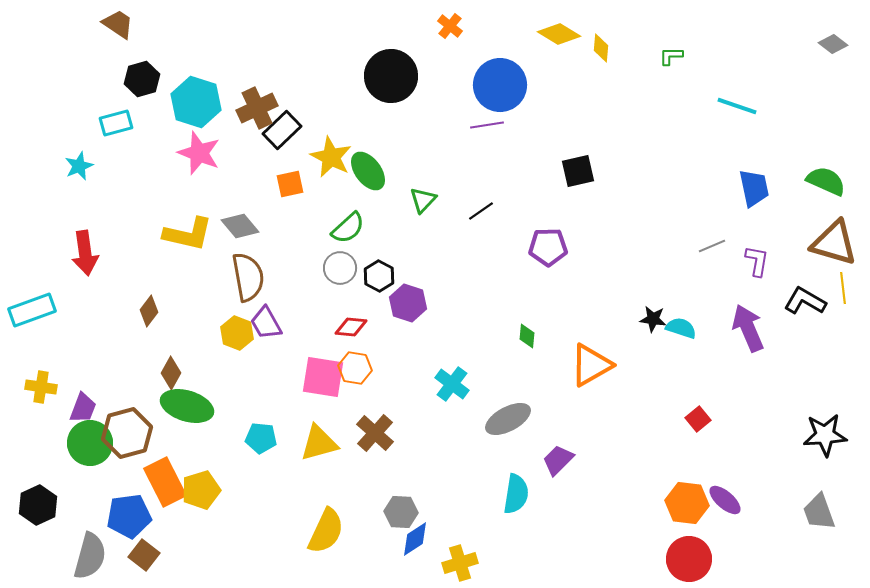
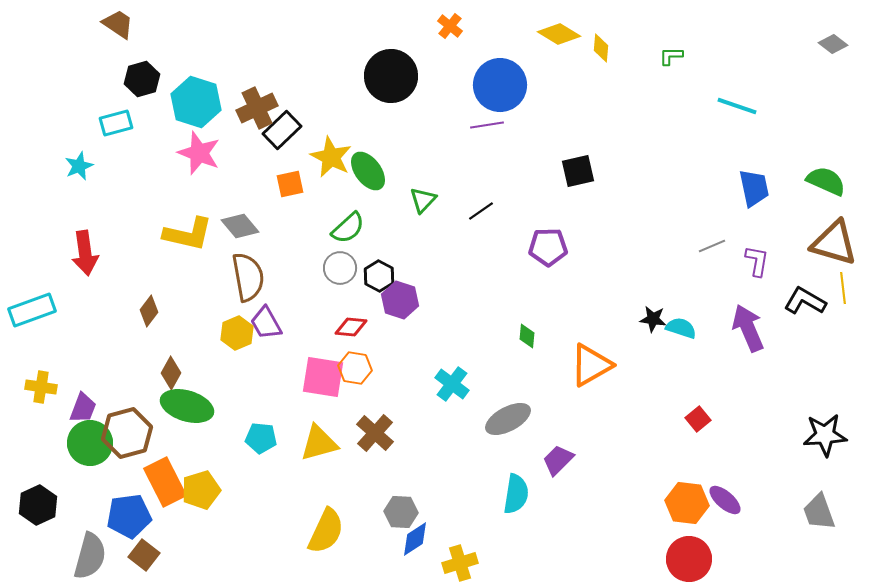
purple hexagon at (408, 303): moved 8 px left, 3 px up
yellow hexagon at (237, 333): rotated 16 degrees clockwise
